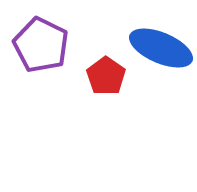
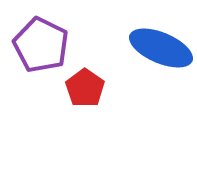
red pentagon: moved 21 px left, 12 px down
